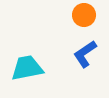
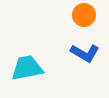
blue L-shape: moved 1 px up; rotated 116 degrees counterclockwise
